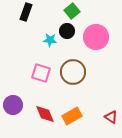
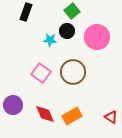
pink circle: moved 1 px right
pink square: rotated 18 degrees clockwise
